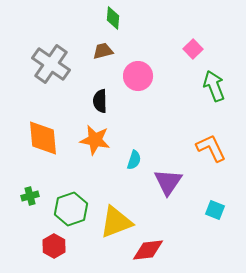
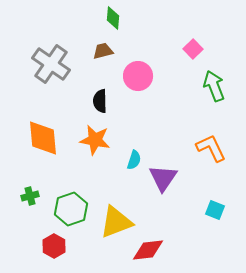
purple triangle: moved 5 px left, 4 px up
